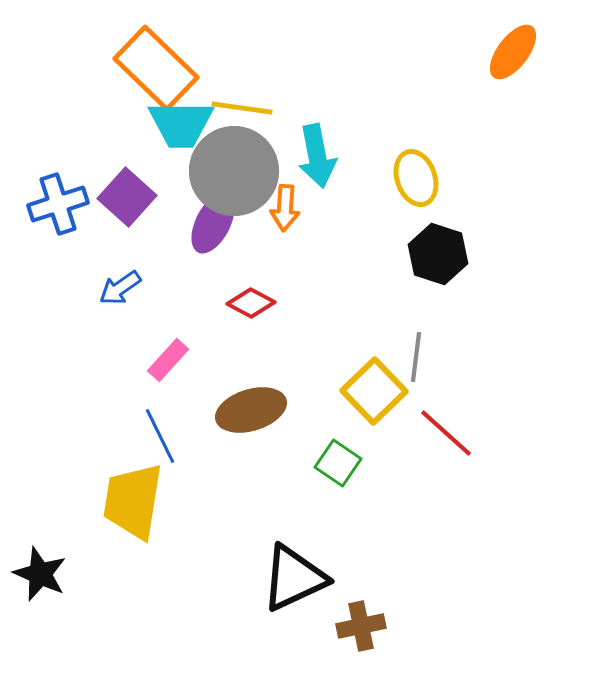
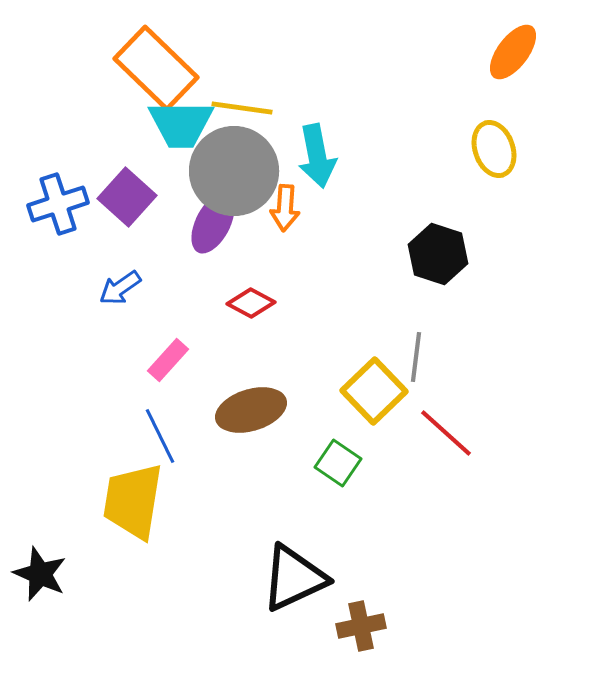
yellow ellipse: moved 78 px right, 29 px up
